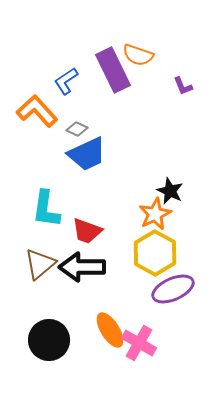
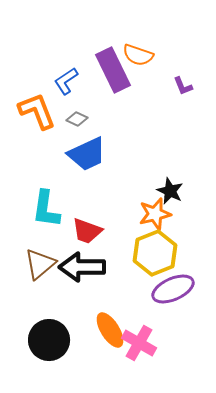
orange L-shape: rotated 21 degrees clockwise
gray diamond: moved 10 px up
orange star: rotated 12 degrees clockwise
yellow hexagon: rotated 9 degrees clockwise
